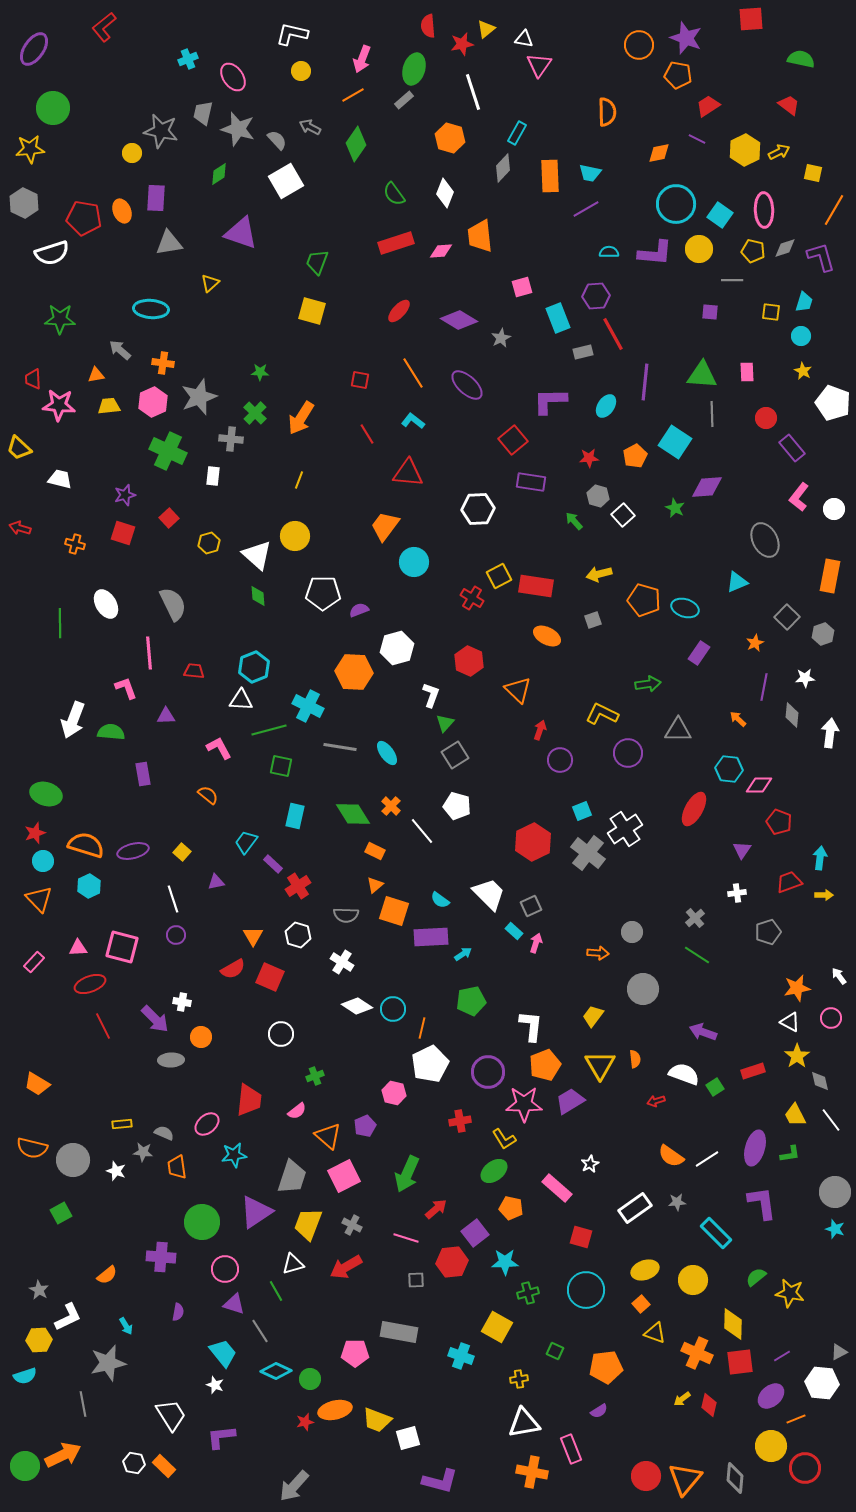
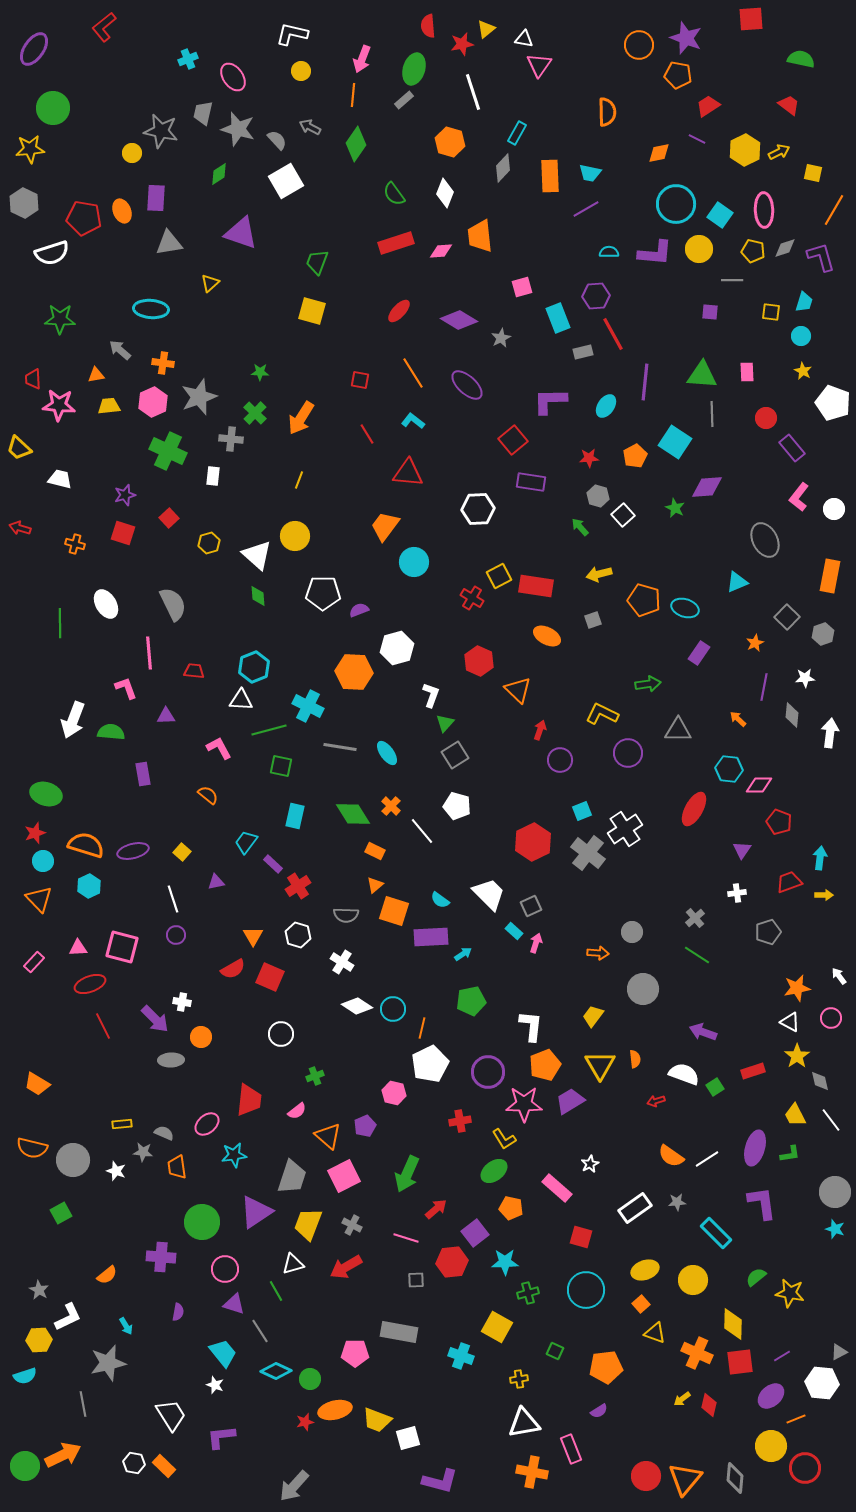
orange line at (353, 95): rotated 55 degrees counterclockwise
orange hexagon at (450, 138): moved 4 px down
green arrow at (574, 521): moved 6 px right, 6 px down
red hexagon at (469, 661): moved 10 px right
